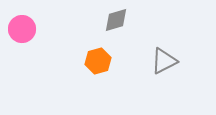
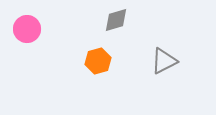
pink circle: moved 5 px right
